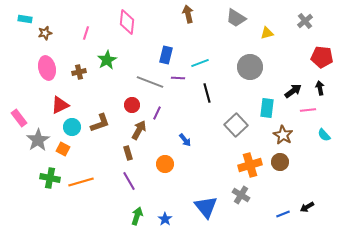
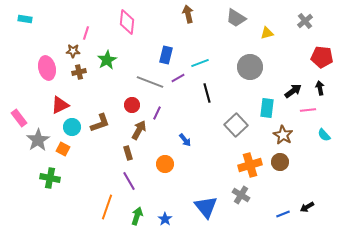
brown star at (45, 33): moved 28 px right, 18 px down; rotated 16 degrees clockwise
purple line at (178, 78): rotated 32 degrees counterclockwise
orange line at (81, 182): moved 26 px right, 25 px down; rotated 55 degrees counterclockwise
